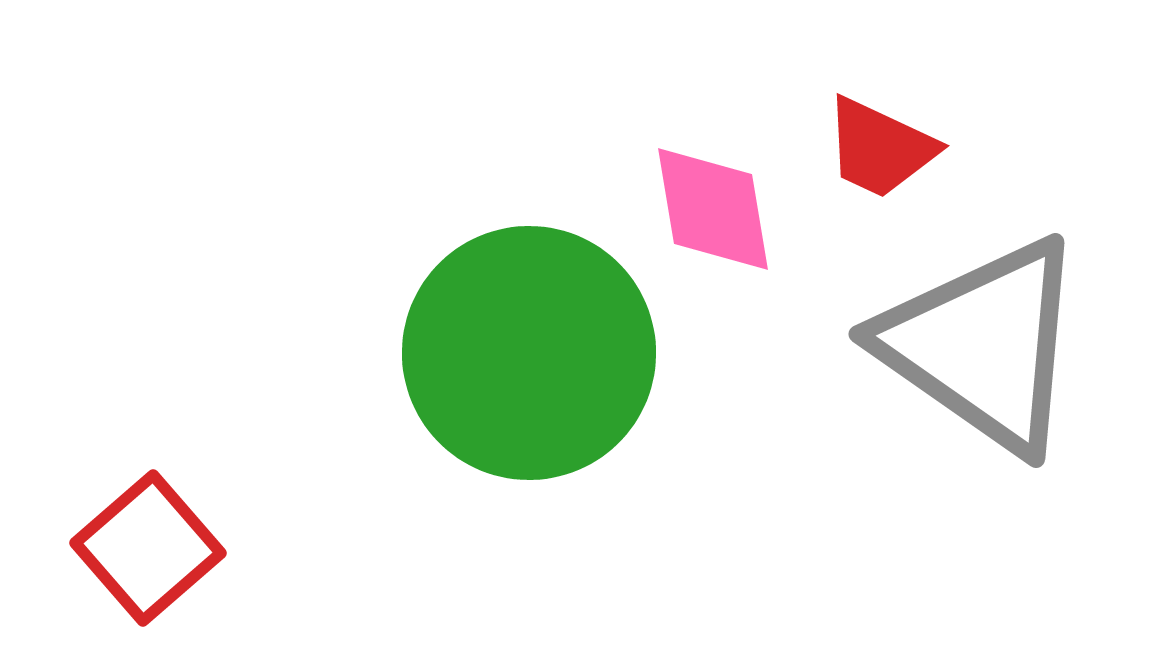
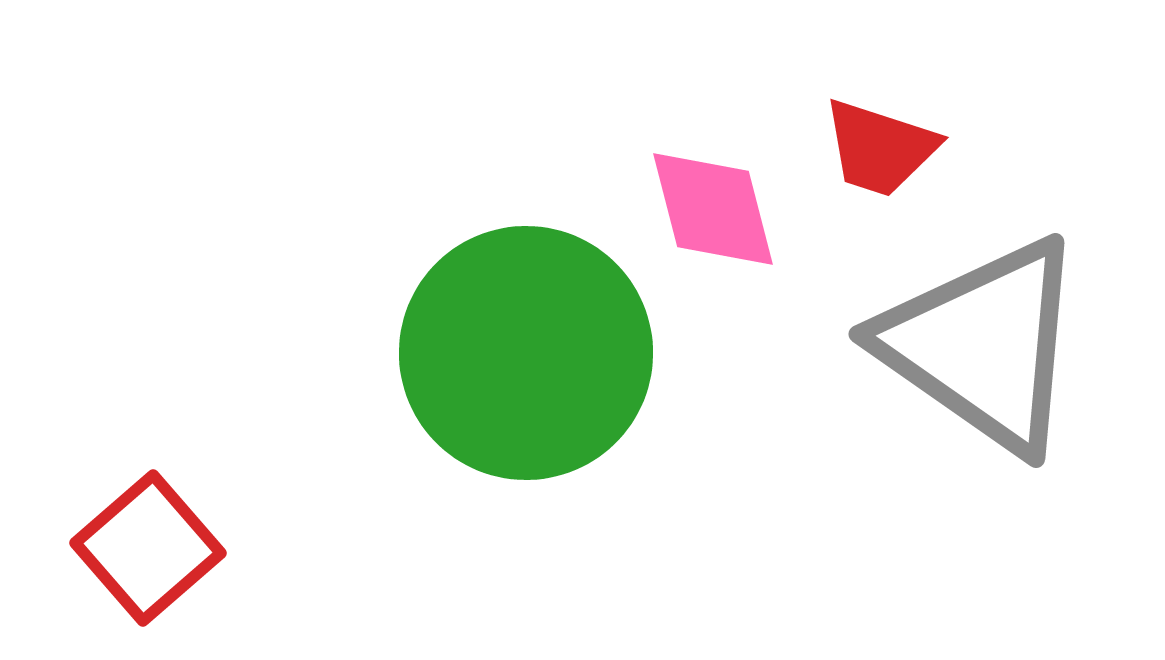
red trapezoid: rotated 7 degrees counterclockwise
pink diamond: rotated 5 degrees counterclockwise
green circle: moved 3 px left
